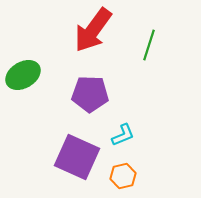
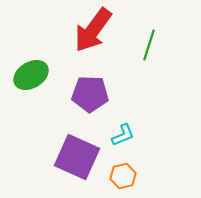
green ellipse: moved 8 px right
